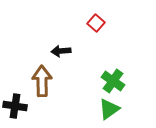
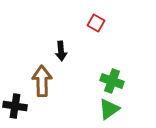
red square: rotated 12 degrees counterclockwise
black arrow: rotated 90 degrees counterclockwise
green cross: moved 1 px left; rotated 15 degrees counterclockwise
